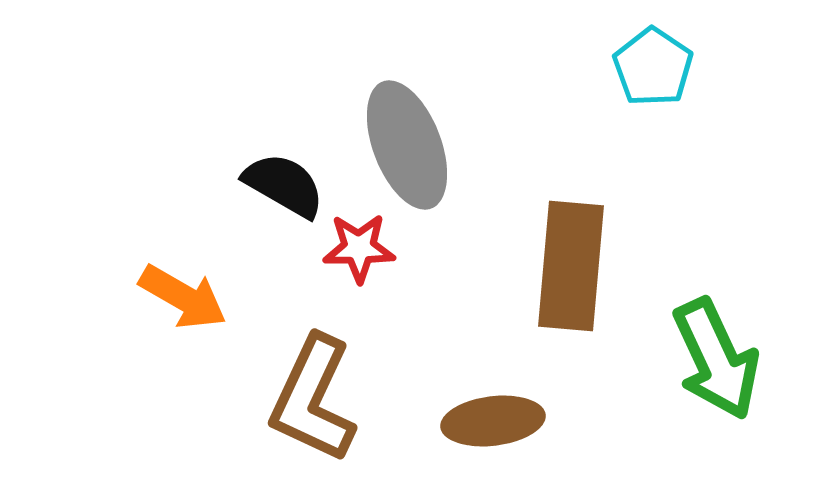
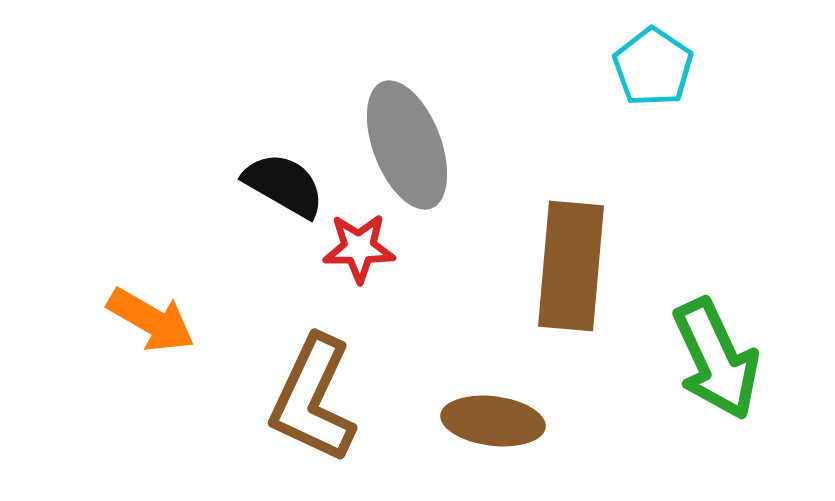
orange arrow: moved 32 px left, 23 px down
brown ellipse: rotated 14 degrees clockwise
